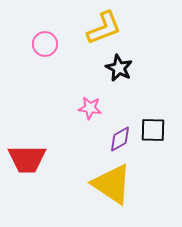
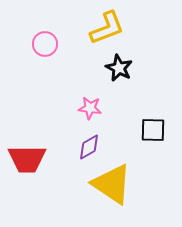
yellow L-shape: moved 3 px right
purple diamond: moved 31 px left, 8 px down
